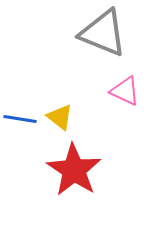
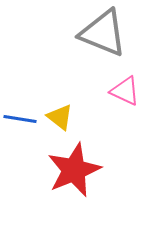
red star: rotated 16 degrees clockwise
